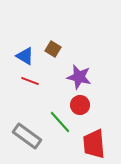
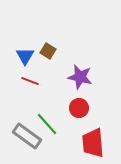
brown square: moved 5 px left, 2 px down
blue triangle: rotated 30 degrees clockwise
purple star: moved 1 px right
red circle: moved 1 px left, 3 px down
green line: moved 13 px left, 2 px down
red trapezoid: moved 1 px left, 1 px up
